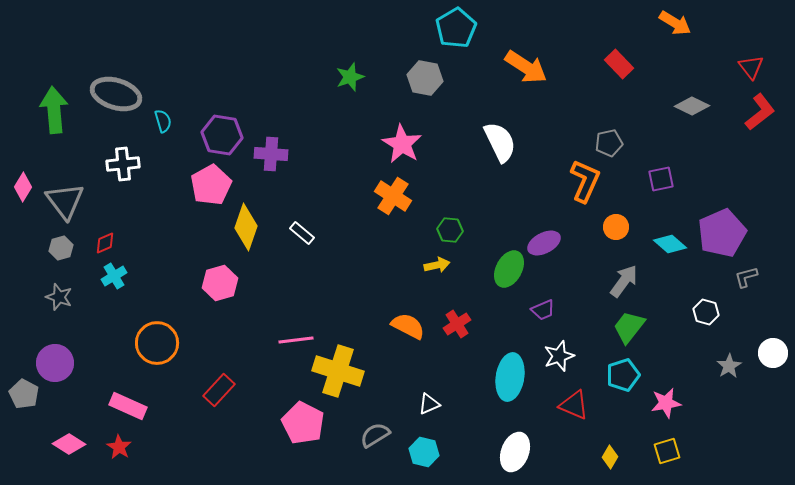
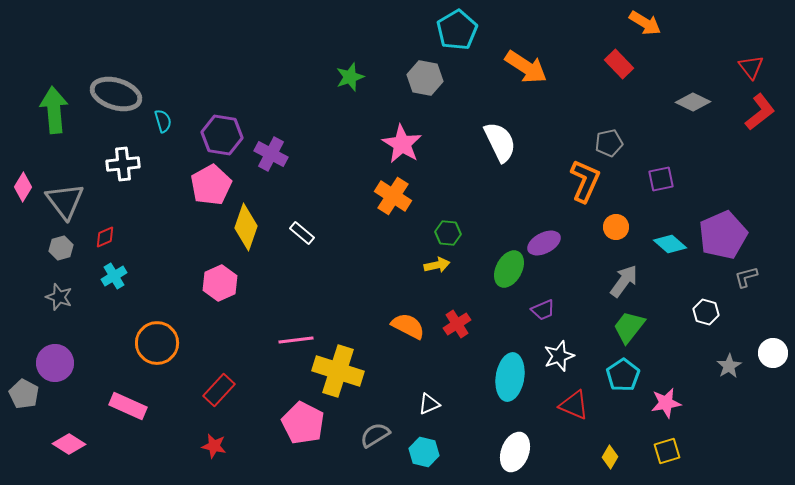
orange arrow at (675, 23): moved 30 px left
cyan pentagon at (456, 28): moved 1 px right, 2 px down
gray diamond at (692, 106): moved 1 px right, 4 px up
purple cross at (271, 154): rotated 24 degrees clockwise
green hexagon at (450, 230): moved 2 px left, 3 px down
purple pentagon at (722, 233): moved 1 px right, 2 px down
red diamond at (105, 243): moved 6 px up
pink hexagon at (220, 283): rotated 8 degrees counterclockwise
cyan pentagon at (623, 375): rotated 16 degrees counterclockwise
red star at (119, 447): moved 95 px right, 1 px up; rotated 20 degrees counterclockwise
